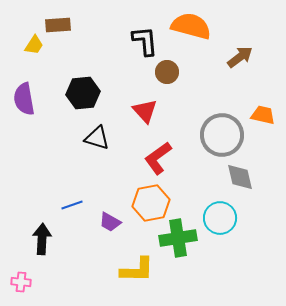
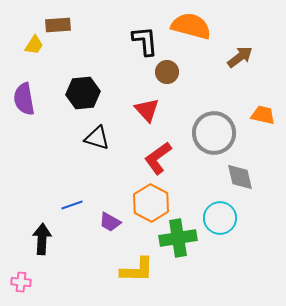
red triangle: moved 2 px right, 1 px up
gray circle: moved 8 px left, 2 px up
orange hexagon: rotated 21 degrees counterclockwise
